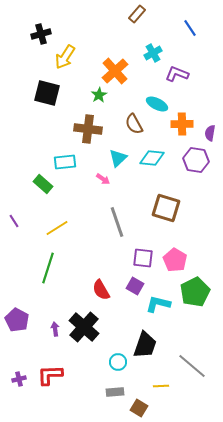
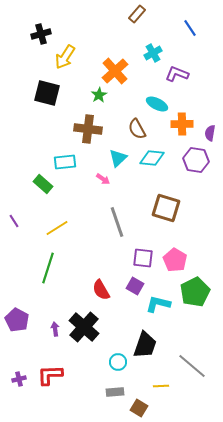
brown semicircle at (134, 124): moved 3 px right, 5 px down
